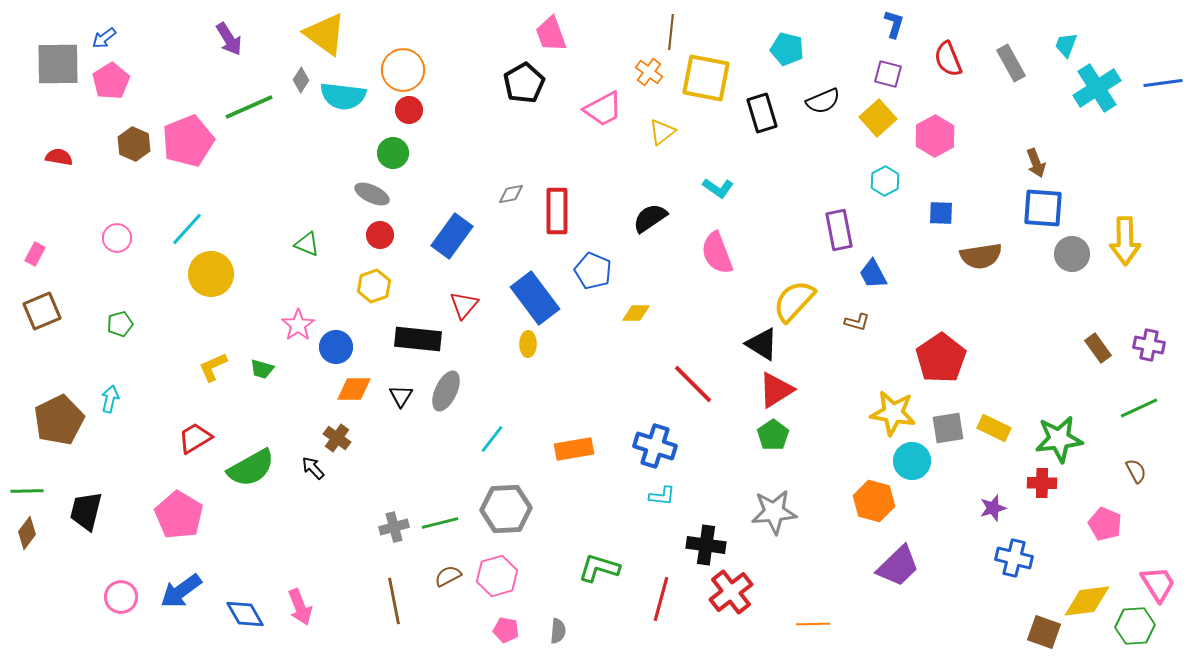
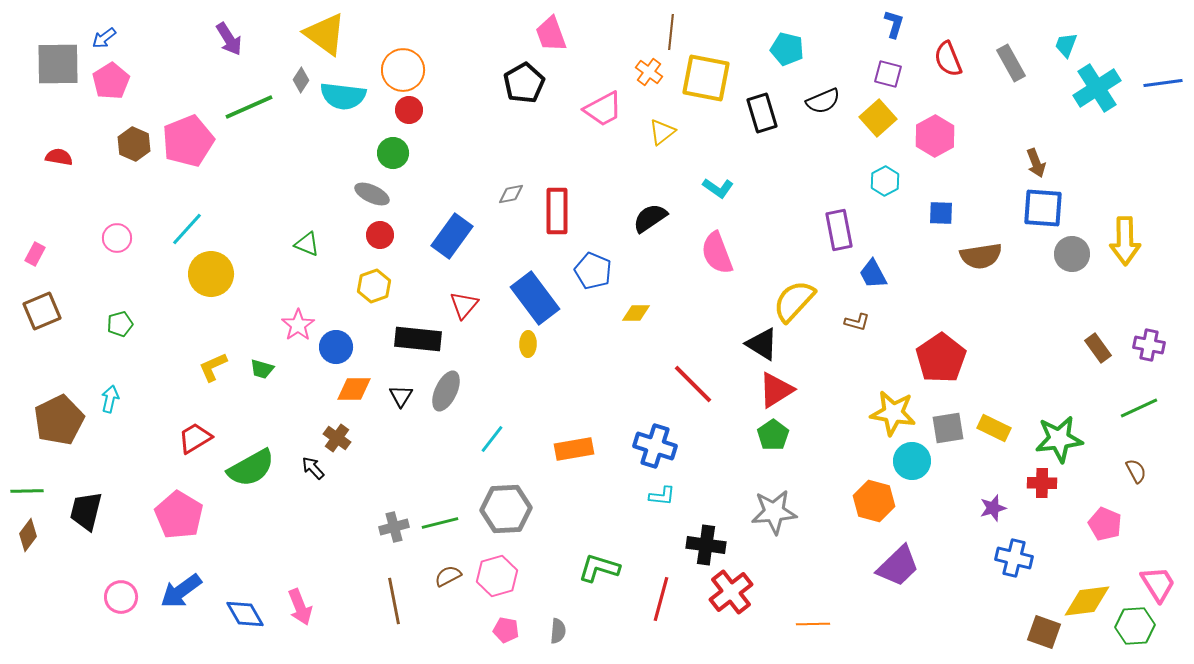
brown diamond at (27, 533): moved 1 px right, 2 px down
